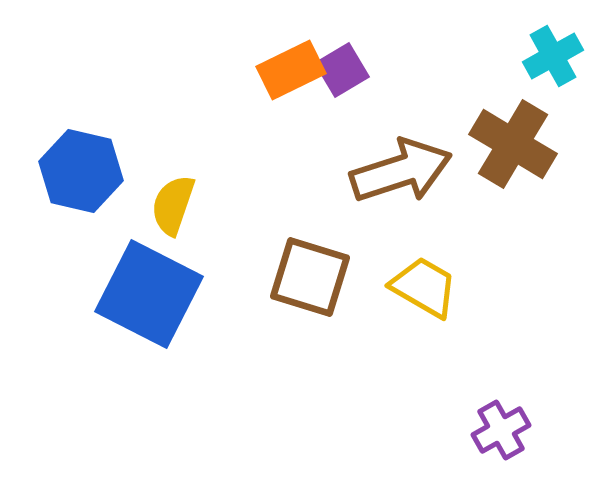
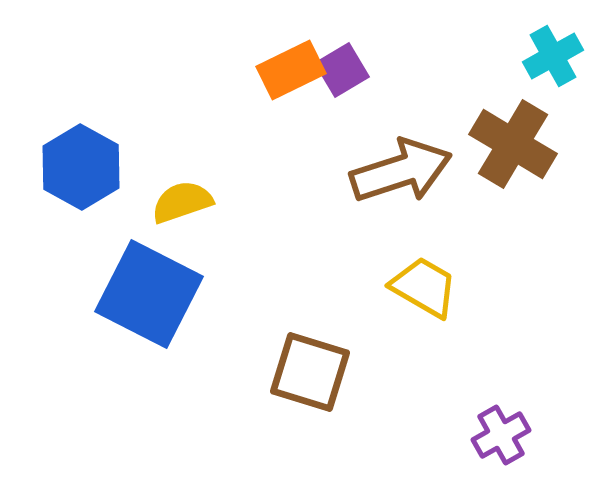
blue hexagon: moved 4 px up; rotated 16 degrees clockwise
yellow semicircle: moved 9 px right, 3 px up; rotated 52 degrees clockwise
brown square: moved 95 px down
purple cross: moved 5 px down
